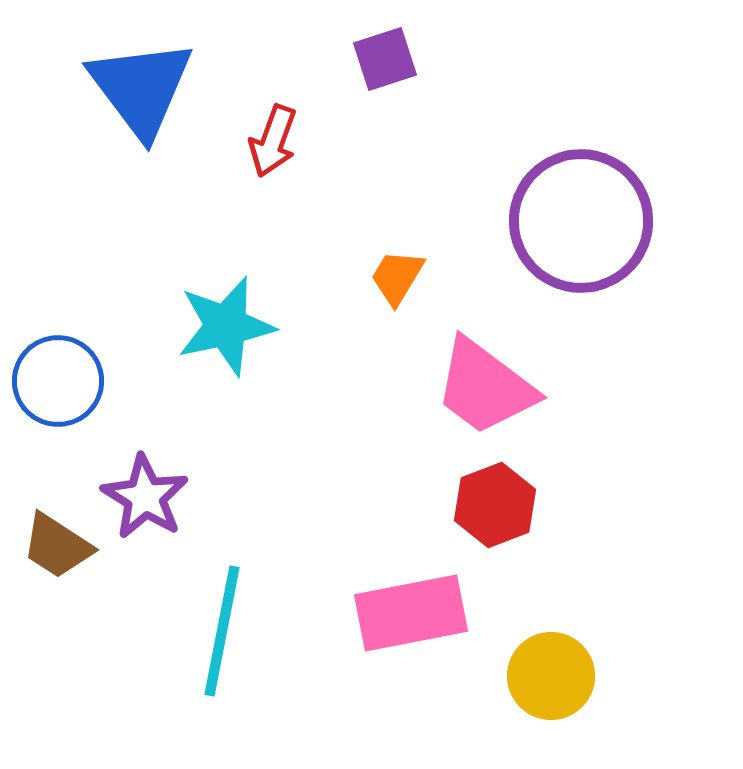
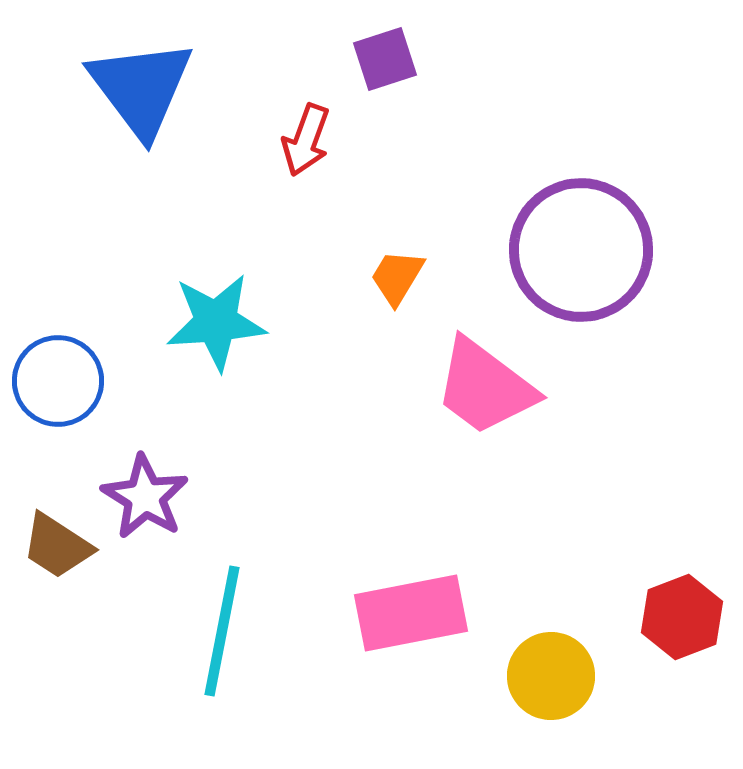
red arrow: moved 33 px right, 1 px up
purple circle: moved 29 px down
cyan star: moved 10 px left, 4 px up; rotated 8 degrees clockwise
red hexagon: moved 187 px right, 112 px down
